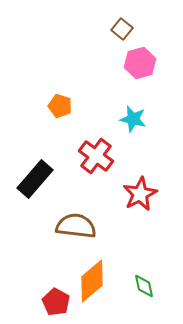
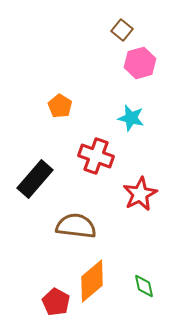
brown square: moved 1 px down
orange pentagon: rotated 15 degrees clockwise
cyan star: moved 2 px left, 1 px up
red cross: rotated 16 degrees counterclockwise
